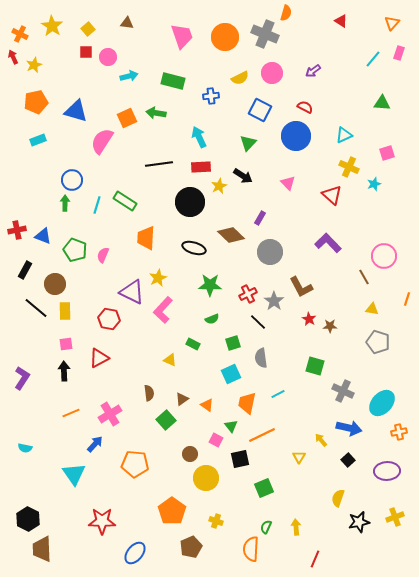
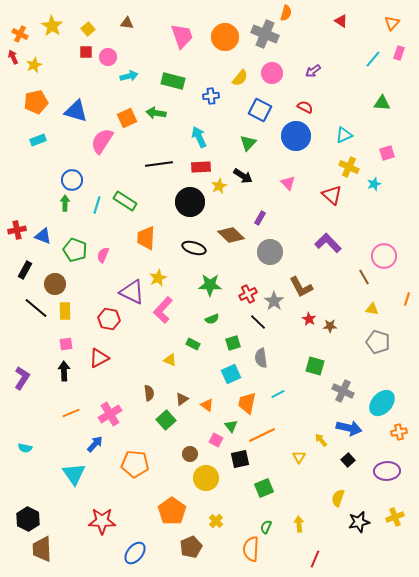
yellow semicircle at (240, 78): rotated 24 degrees counterclockwise
yellow cross at (216, 521): rotated 24 degrees clockwise
yellow arrow at (296, 527): moved 3 px right, 3 px up
